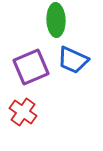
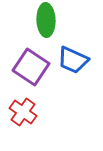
green ellipse: moved 10 px left
purple square: rotated 33 degrees counterclockwise
